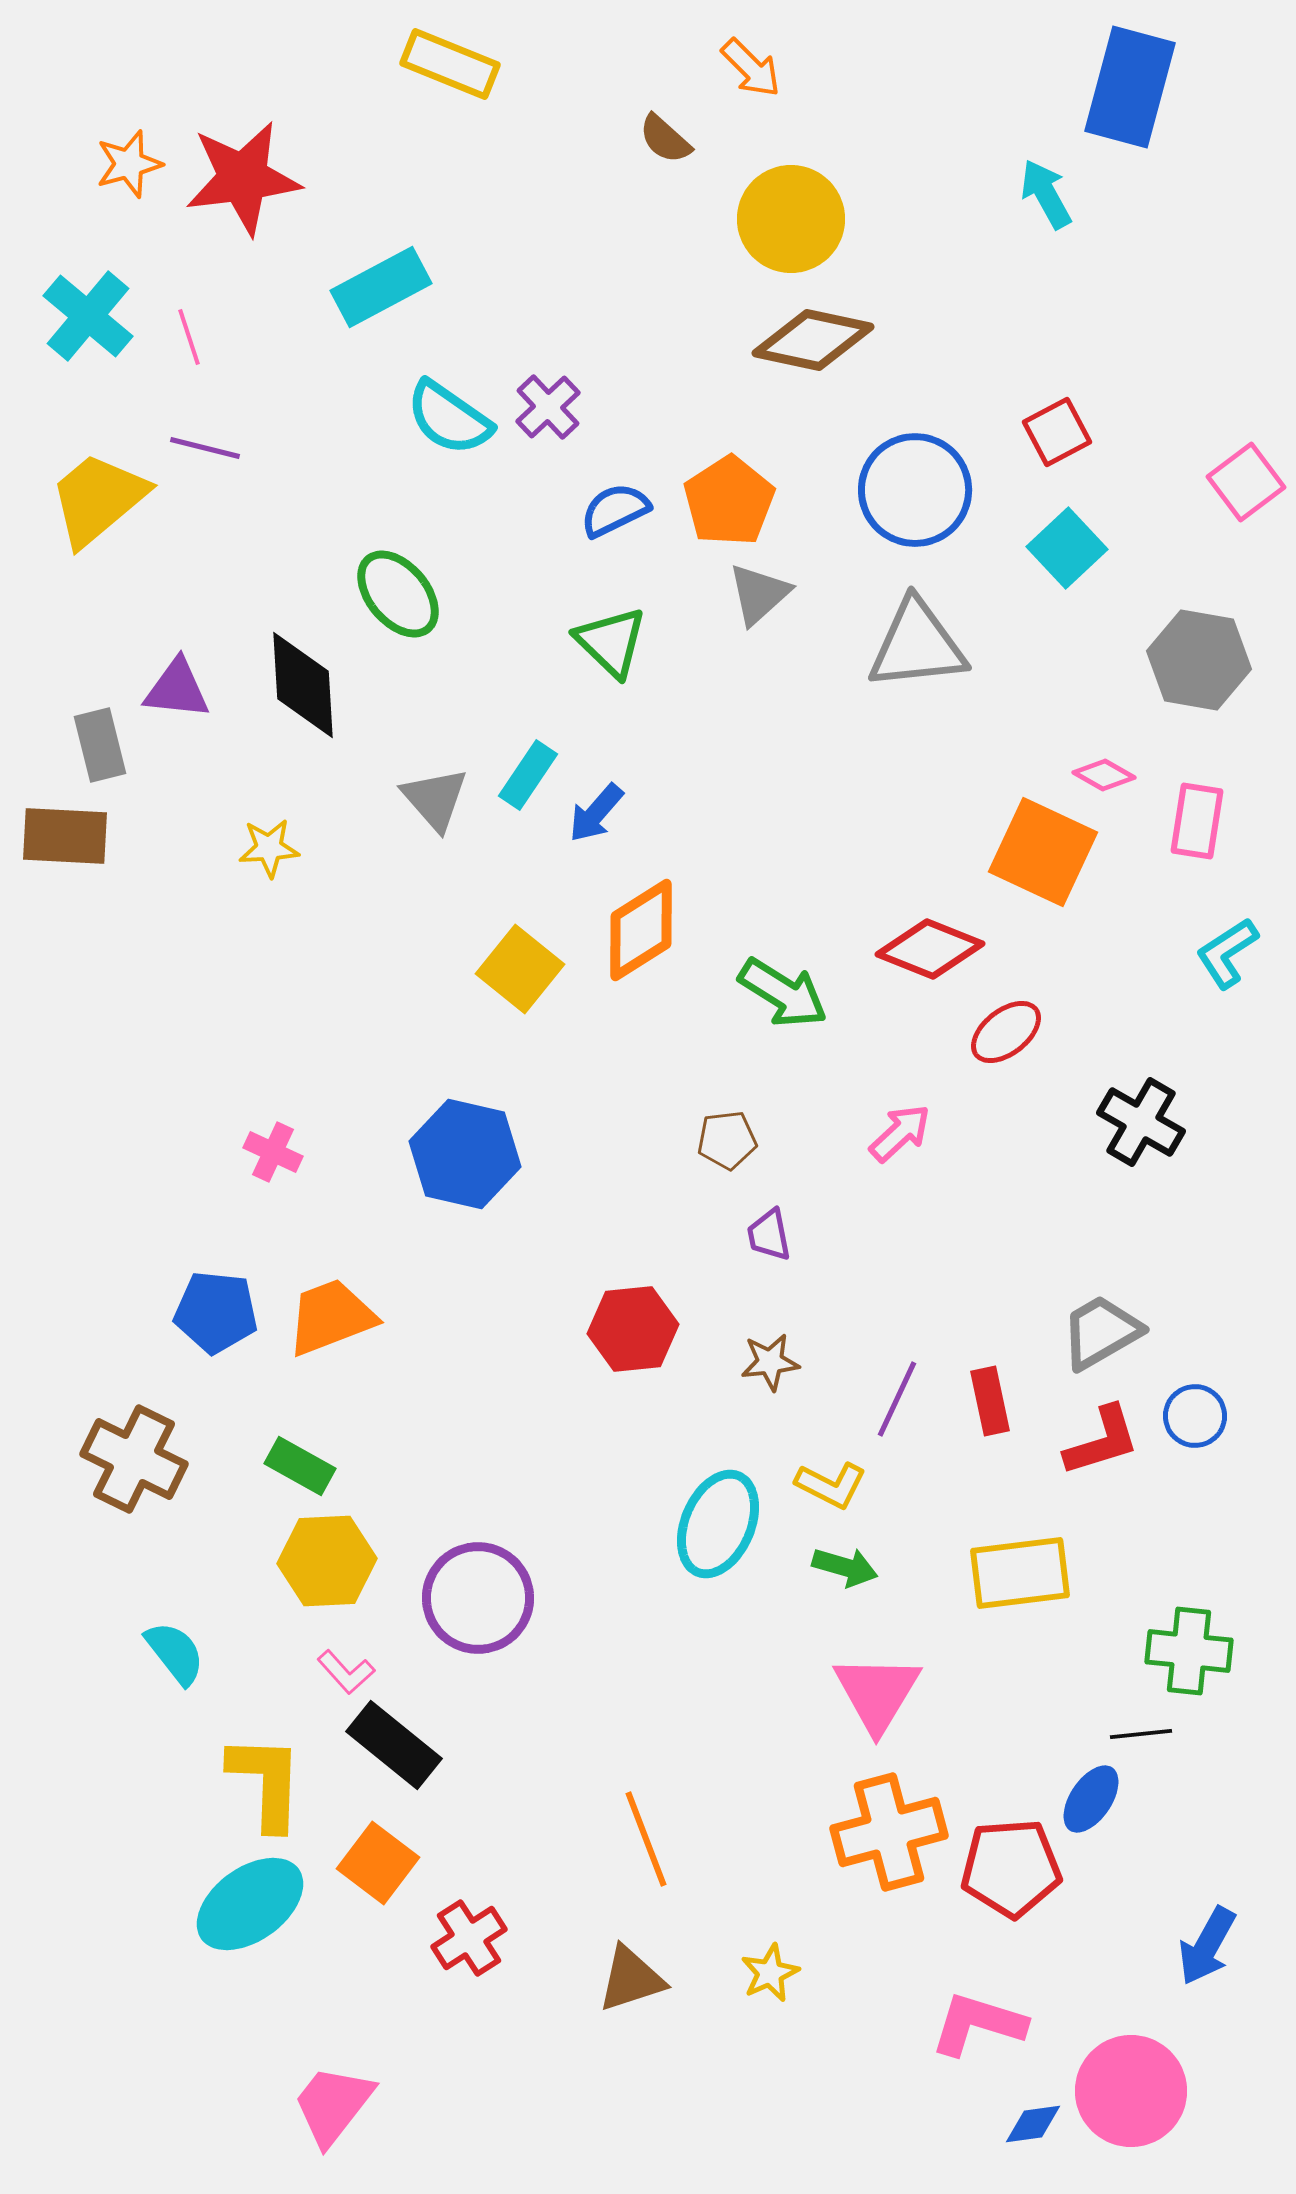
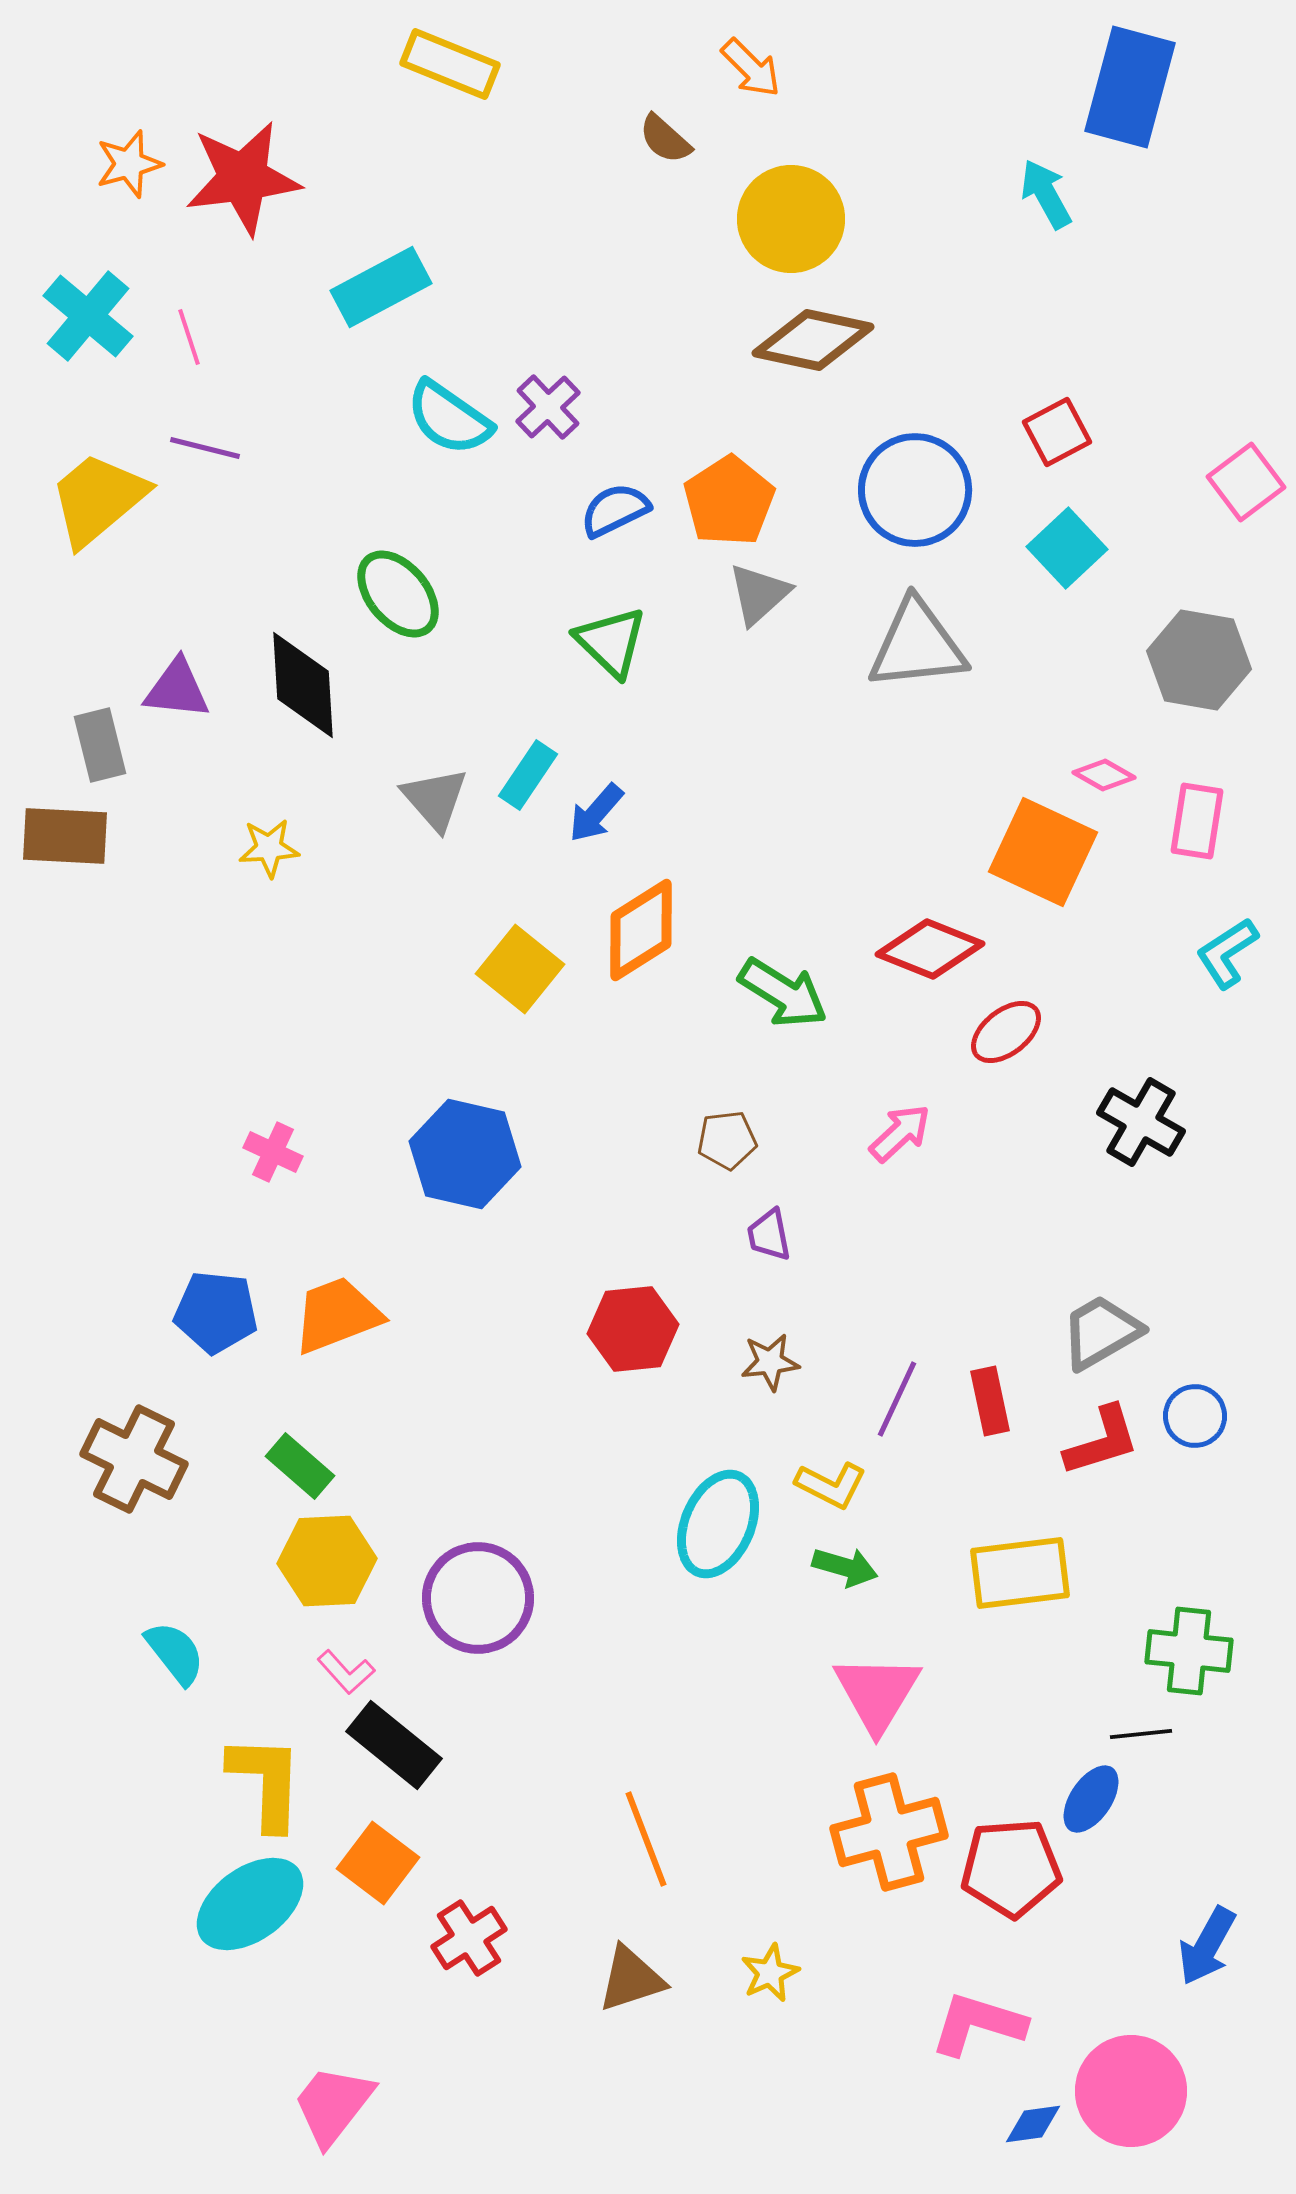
orange trapezoid at (331, 1317): moved 6 px right, 2 px up
green rectangle at (300, 1466): rotated 12 degrees clockwise
